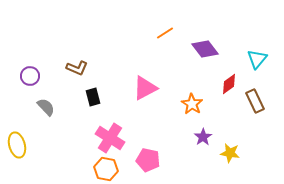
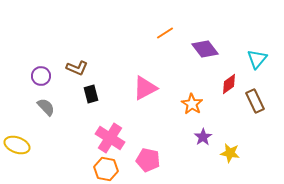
purple circle: moved 11 px right
black rectangle: moved 2 px left, 3 px up
yellow ellipse: rotated 55 degrees counterclockwise
